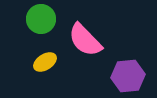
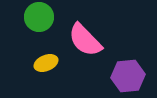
green circle: moved 2 px left, 2 px up
yellow ellipse: moved 1 px right, 1 px down; rotated 10 degrees clockwise
